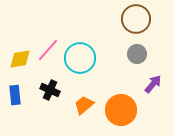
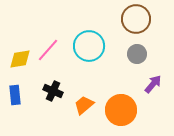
cyan circle: moved 9 px right, 12 px up
black cross: moved 3 px right, 1 px down
